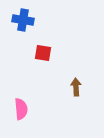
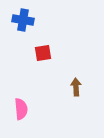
red square: rotated 18 degrees counterclockwise
